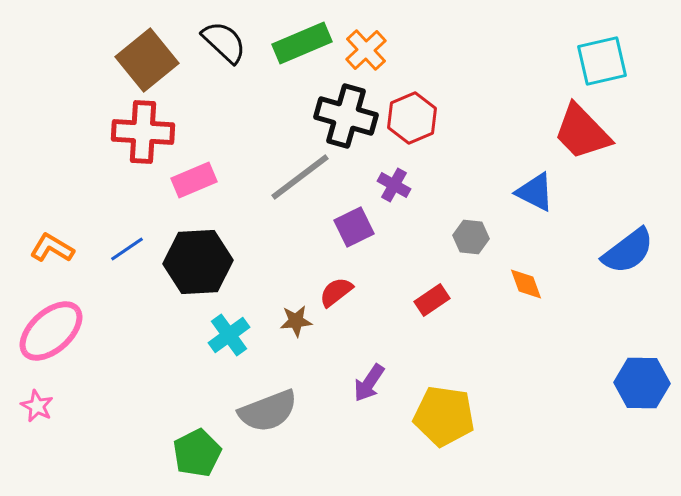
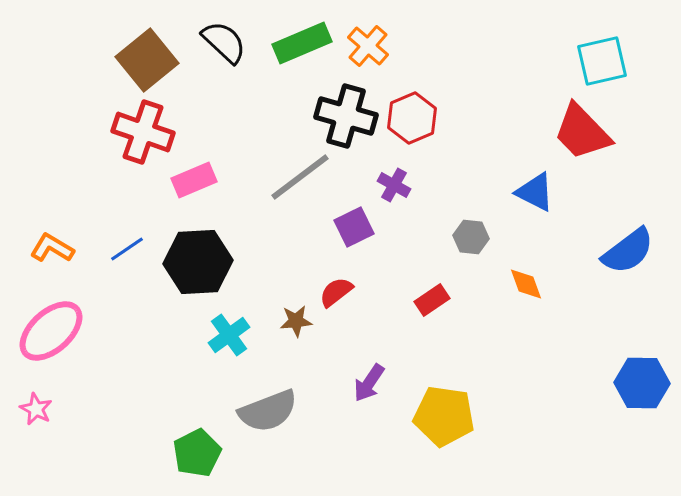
orange cross: moved 2 px right, 4 px up; rotated 6 degrees counterclockwise
red cross: rotated 16 degrees clockwise
pink star: moved 1 px left, 3 px down
